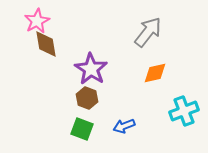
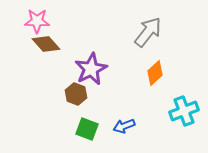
pink star: rotated 30 degrees clockwise
brown diamond: rotated 32 degrees counterclockwise
purple star: rotated 12 degrees clockwise
orange diamond: rotated 30 degrees counterclockwise
brown hexagon: moved 11 px left, 4 px up
green square: moved 5 px right
